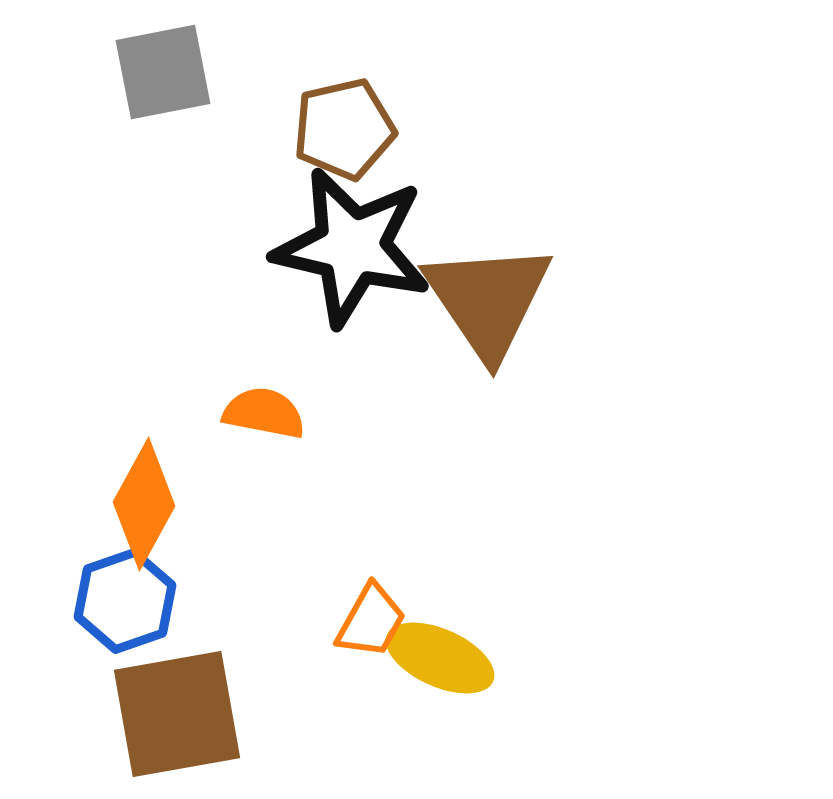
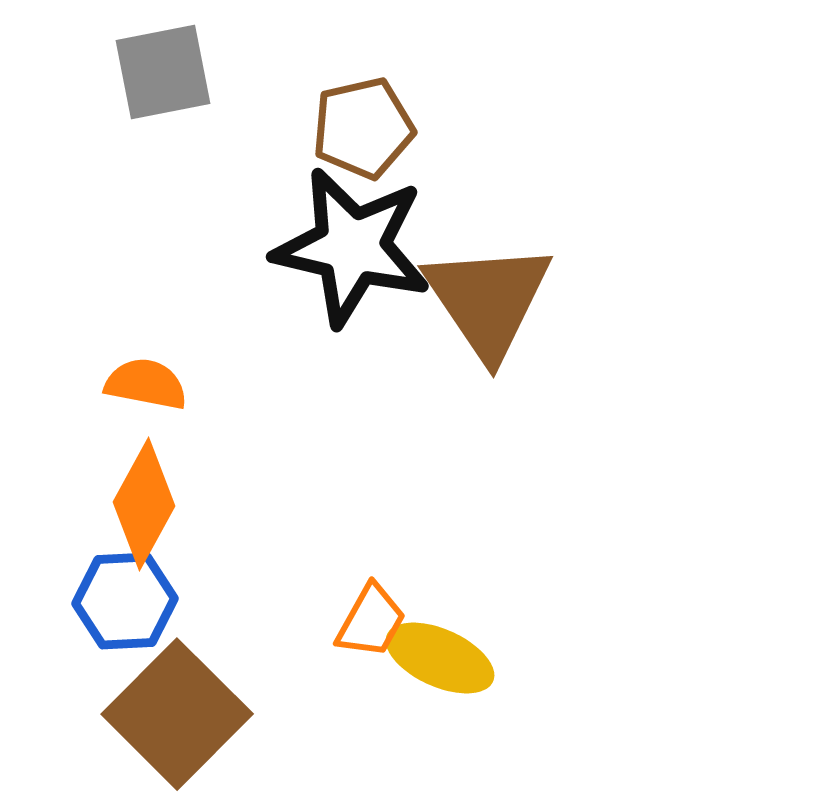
brown pentagon: moved 19 px right, 1 px up
orange semicircle: moved 118 px left, 29 px up
blue hexagon: rotated 16 degrees clockwise
brown square: rotated 35 degrees counterclockwise
